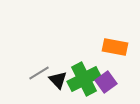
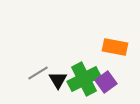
gray line: moved 1 px left
black triangle: rotated 12 degrees clockwise
